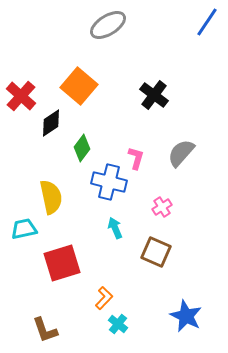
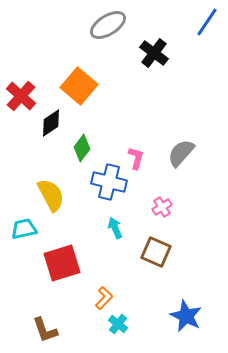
black cross: moved 42 px up
yellow semicircle: moved 2 px up; rotated 16 degrees counterclockwise
